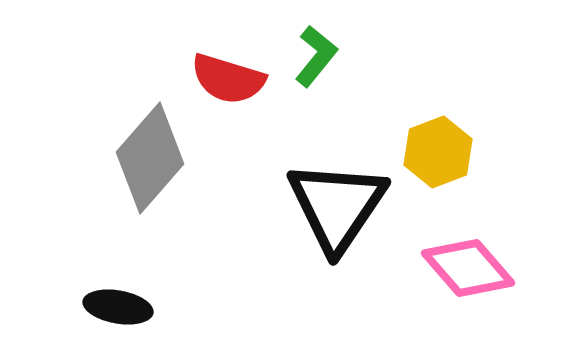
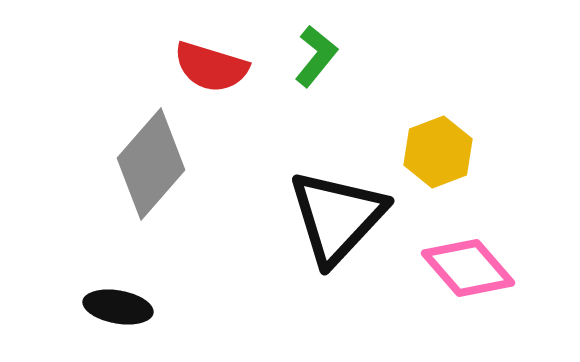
red semicircle: moved 17 px left, 12 px up
gray diamond: moved 1 px right, 6 px down
black triangle: moved 11 px down; rotated 9 degrees clockwise
